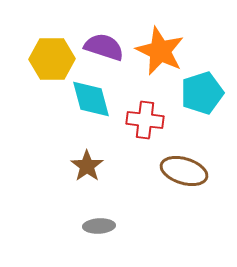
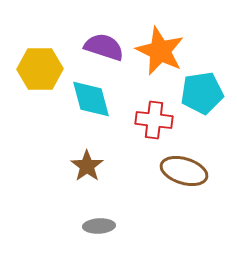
yellow hexagon: moved 12 px left, 10 px down
cyan pentagon: rotated 9 degrees clockwise
red cross: moved 9 px right
